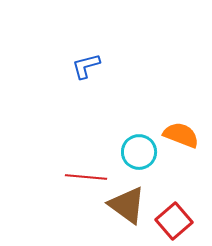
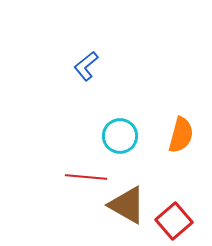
blue L-shape: rotated 24 degrees counterclockwise
orange semicircle: rotated 84 degrees clockwise
cyan circle: moved 19 px left, 16 px up
brown triangle: rotated 6 degrees counterclockwise
